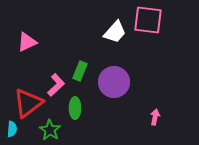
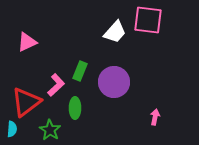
red triangle: moved 2 px left, 1 px up
